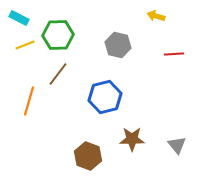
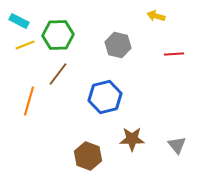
cyan rectangle: moved 3 px down
